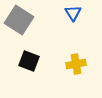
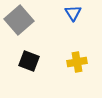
gray square: rotated 16 degrees clockwise
yellow cross: moved 1 px right, 2 px up
